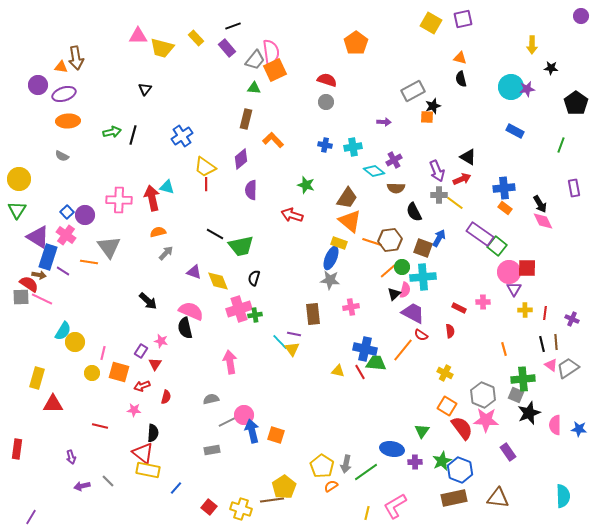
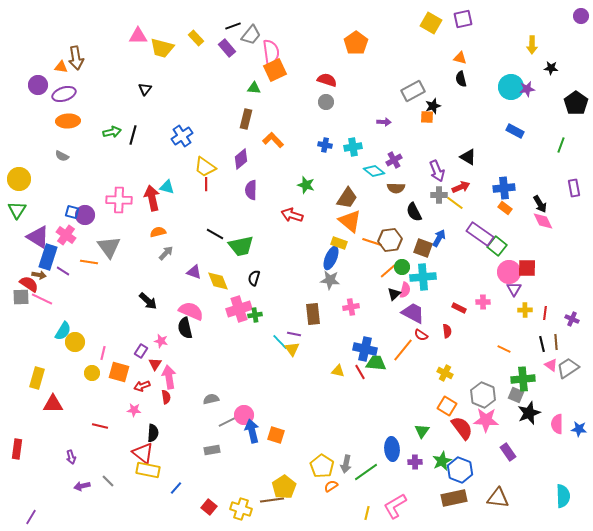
gray trapezoid at (255, 60): moved 4 px left, 25 px up
red arrow at (462, 179): moved 1 px left, 8 px down
blue square at (67, 212): moved 5 px right; rotated 32 degrees counterclockwise
red semicircle at (450, 331): moved 3 px left
orange line at (504, 349): rotated 48 degrees counterclockwise
pink arrow at (230, 362): moved 61 px left, 15 px down
red semicircle at (166, 397): rotated 24 degrees counterclockwise
pink semicircle at (555, 425): moved 2 px right, 1 px up
blue ellipse at (392, 449): rotated 75 degrees clockwise
